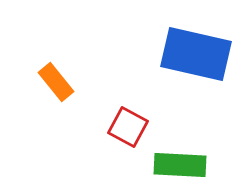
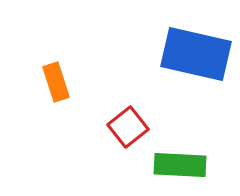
orange rectangle: rotated 21 degrees clockwise
red square: rotated 24 degrees clockwise
